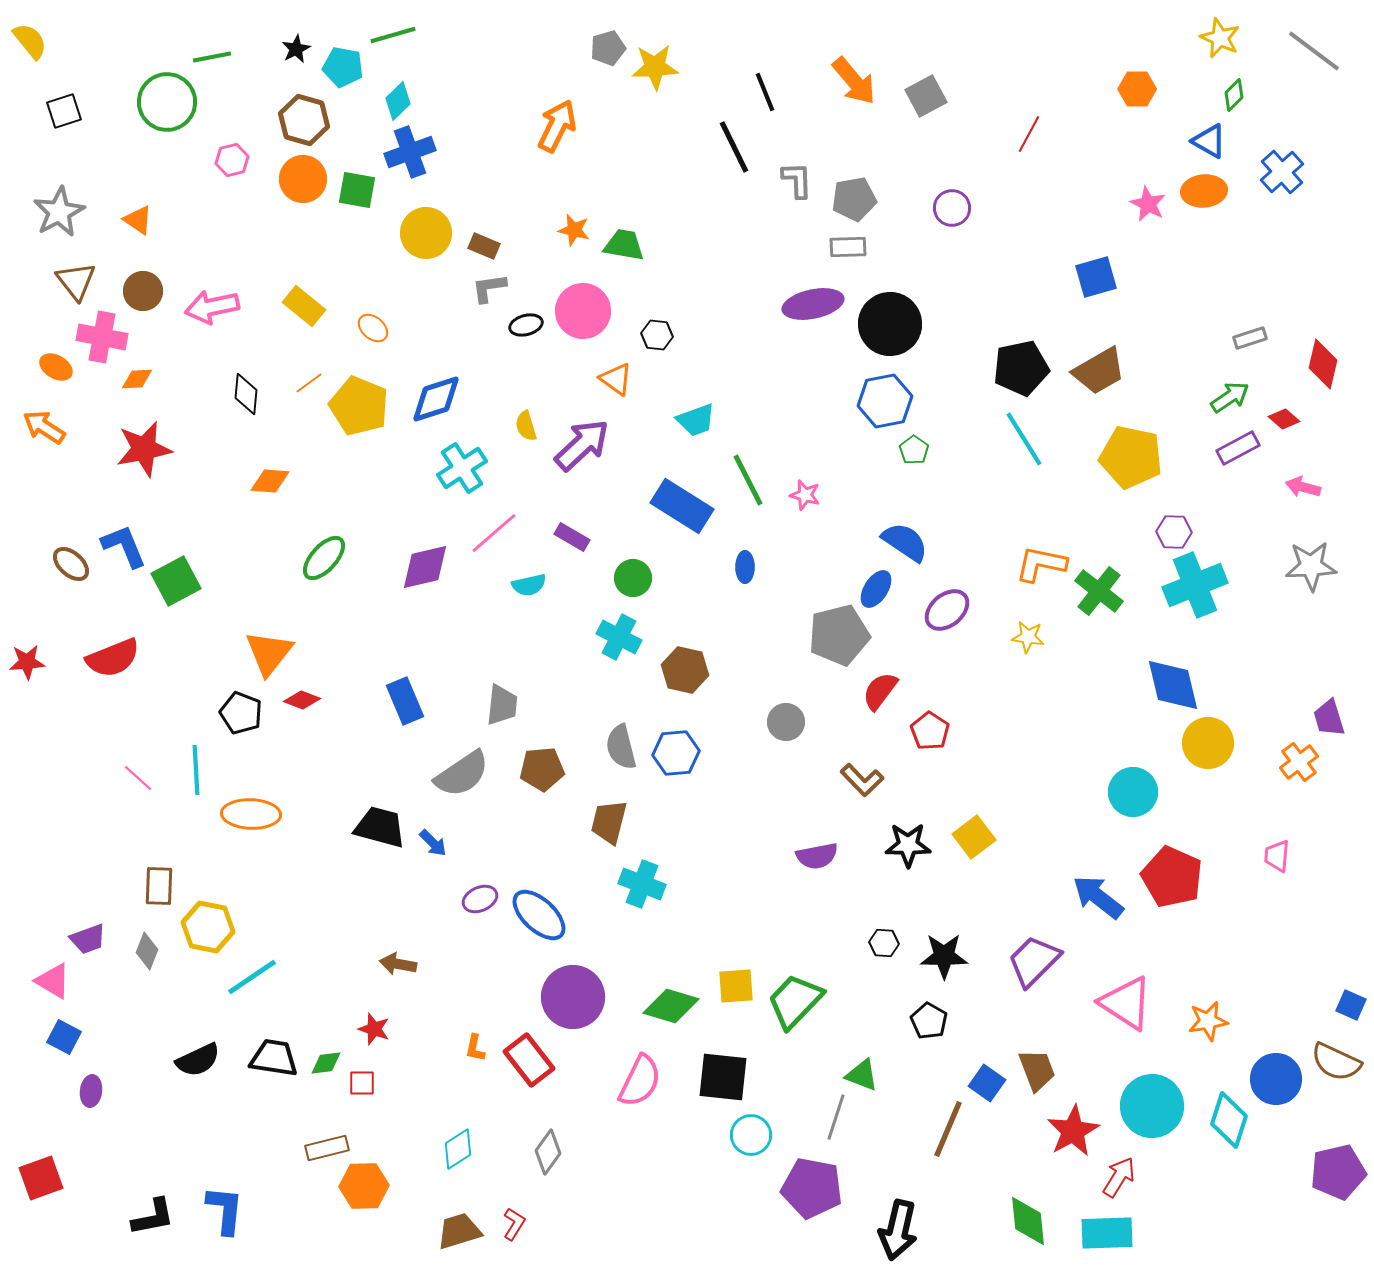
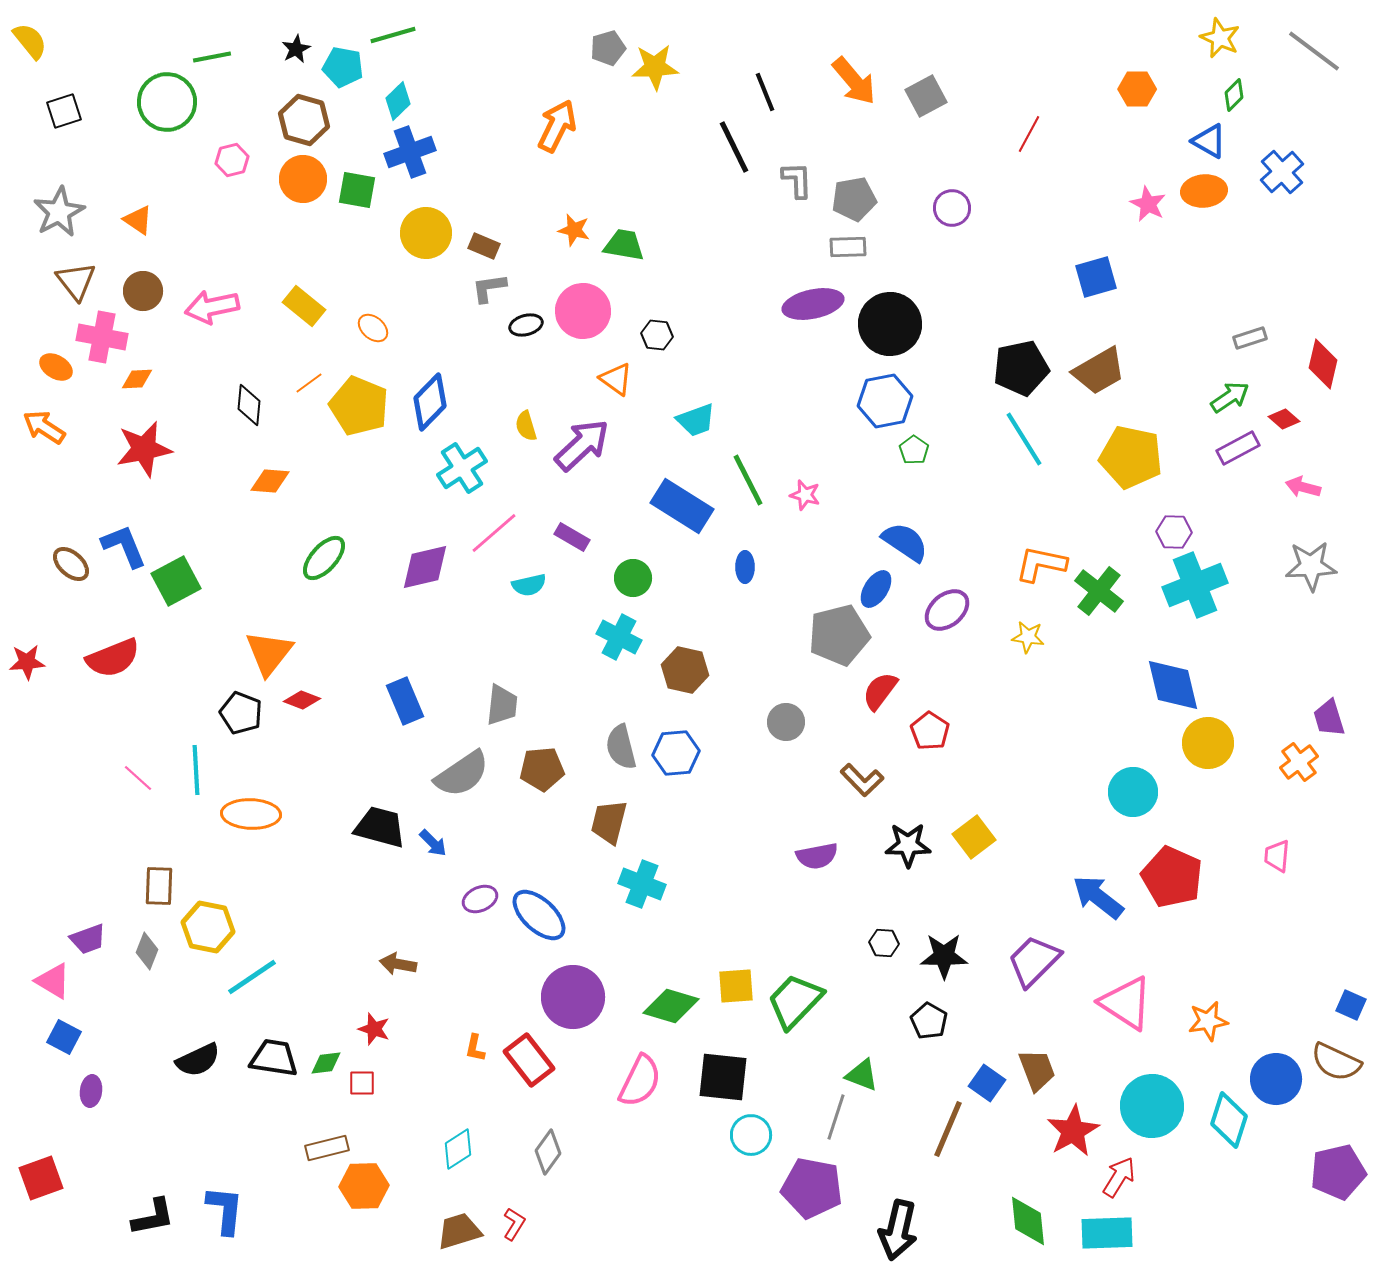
black diamond at (246, 394): moved 3 px right, 11 px down
blue diamond at (436, 399): moved 6 px left, 3 px down; rotated 28 degrees counterclockwise
